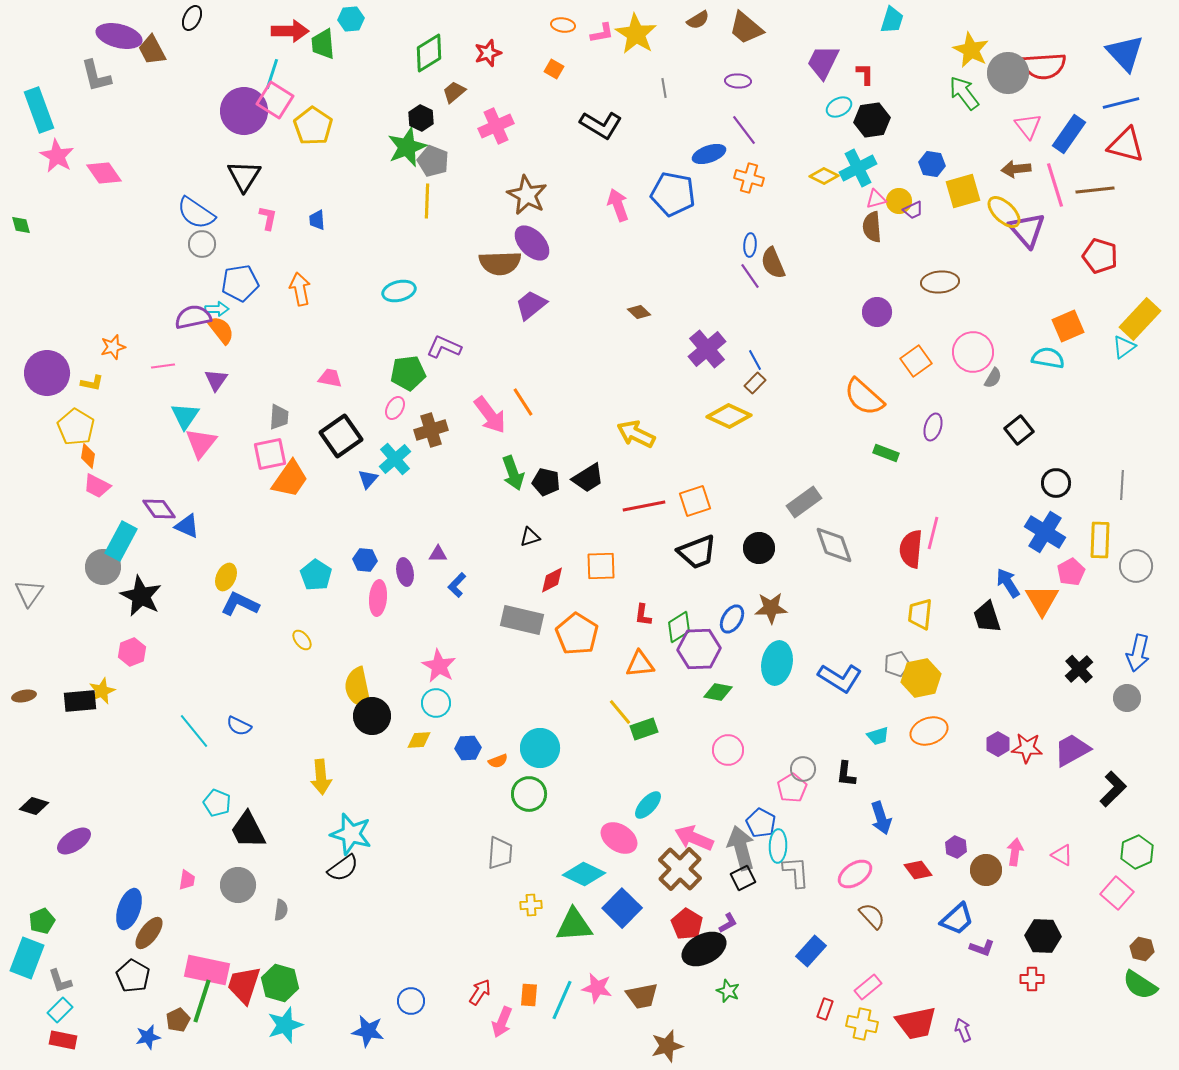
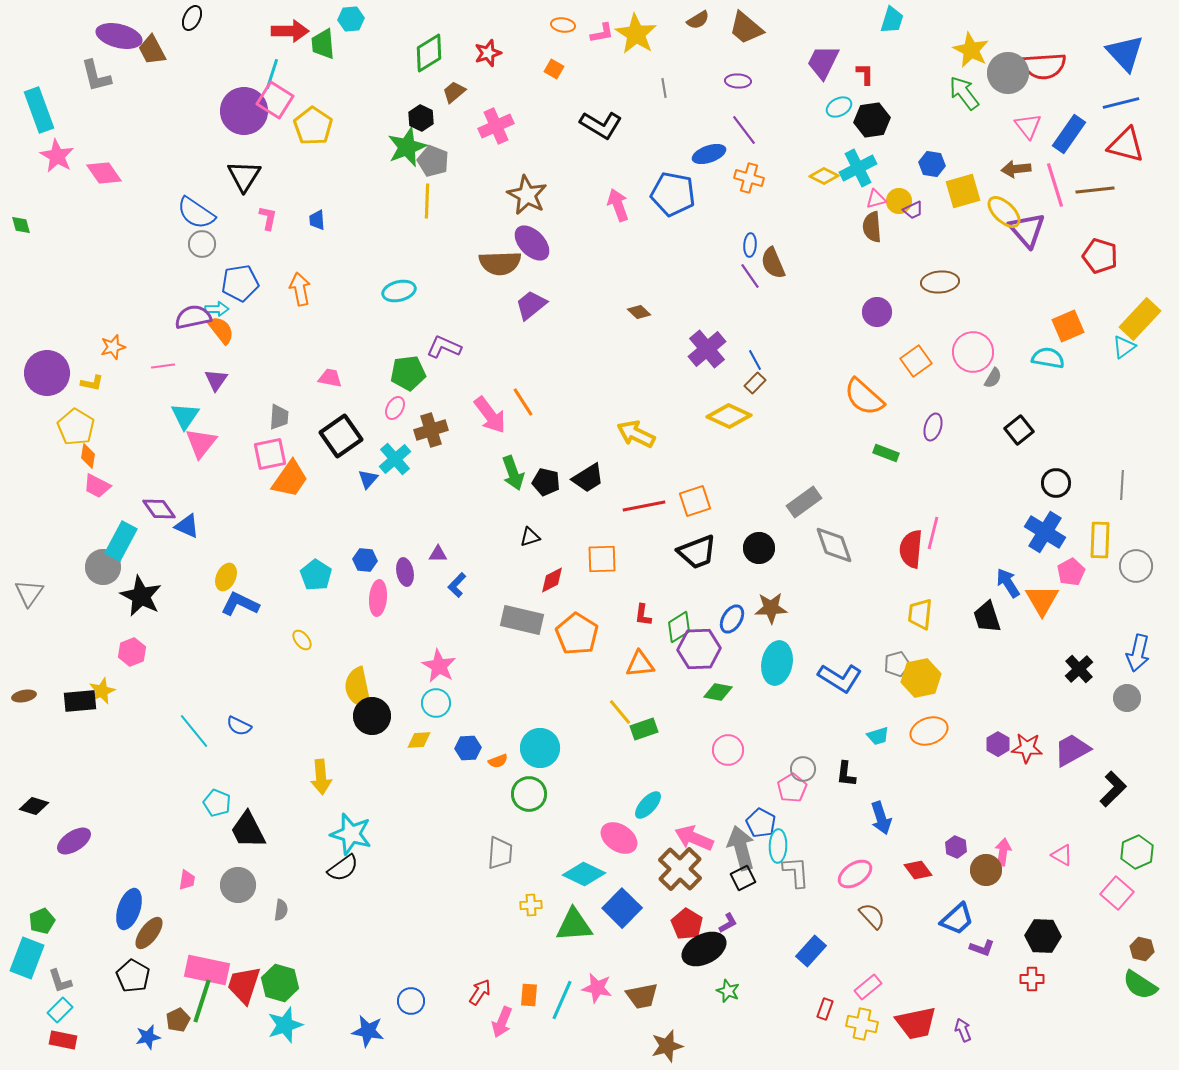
orange square at (601, 566): moved 1 px right, 7 px up
pink arrow at (1015, 852): moved 12 px left
